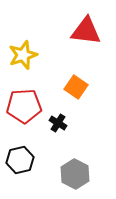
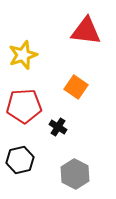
black cross: moved 4 px down
